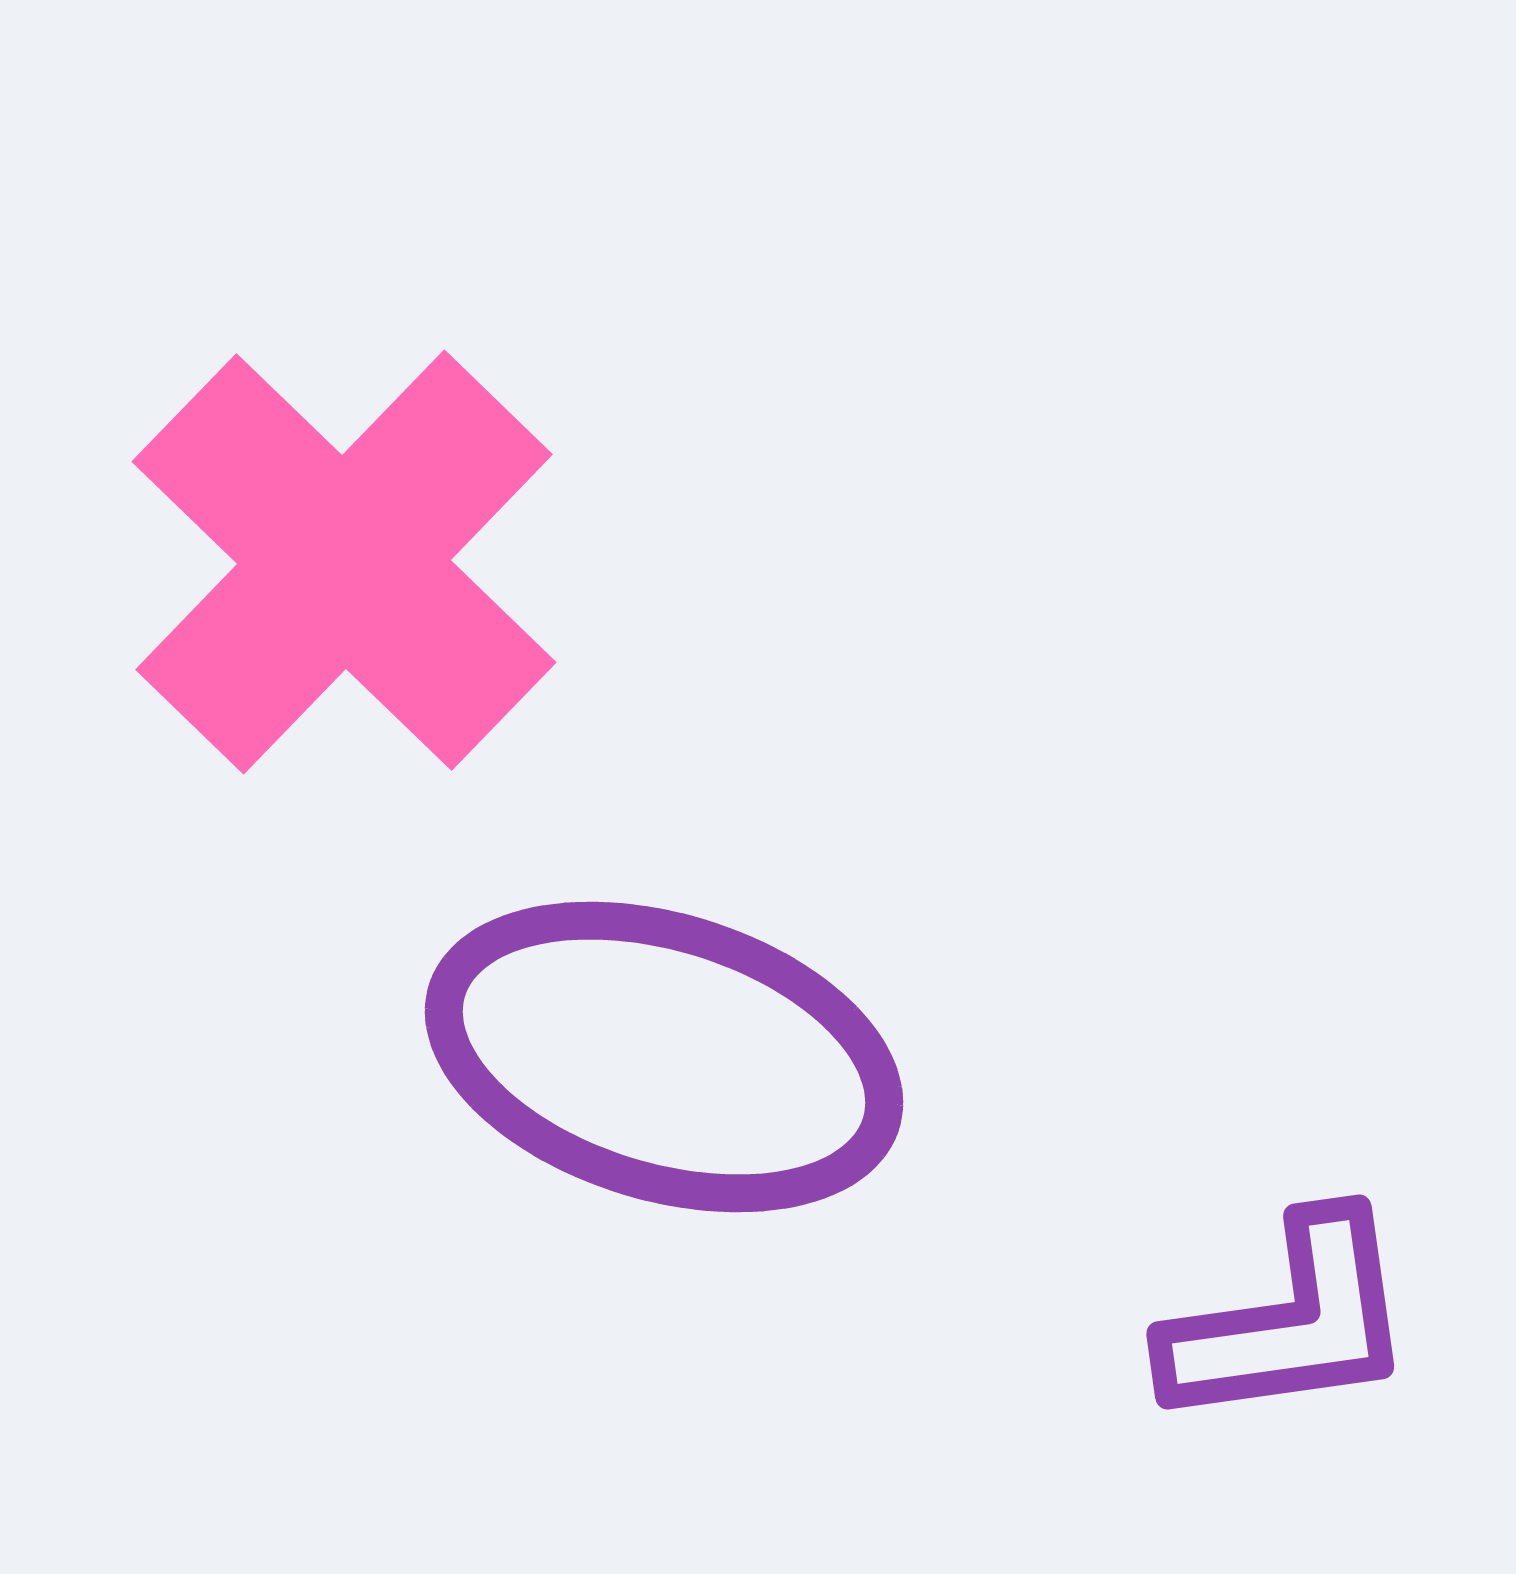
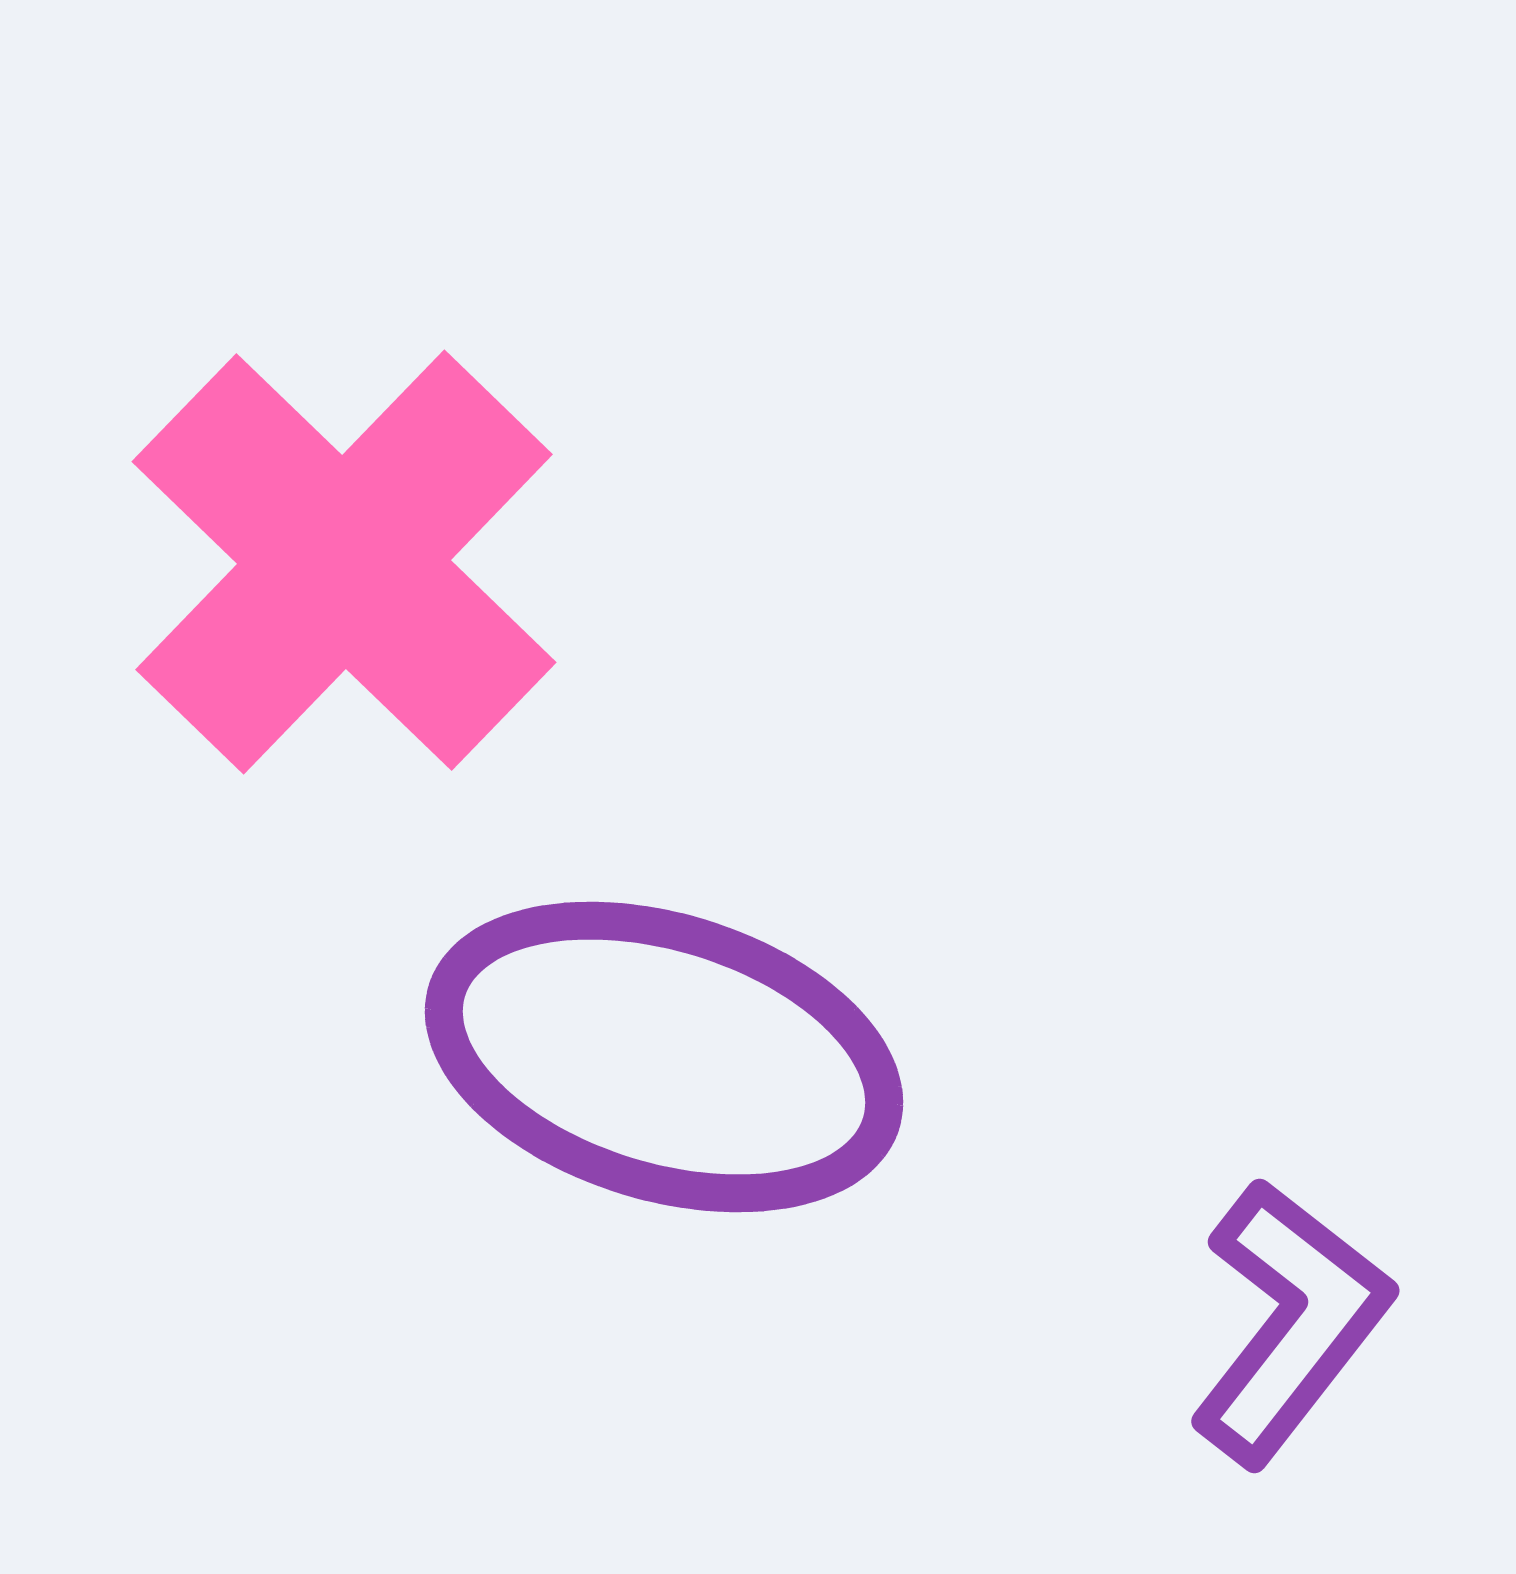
purple L-shape: rotated 44 degrees counterclockwise
